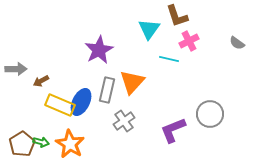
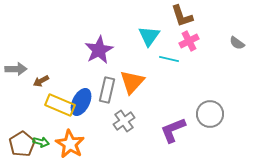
brown L-shape: moved 5 px right
cyan triangle: moved 7 px down
